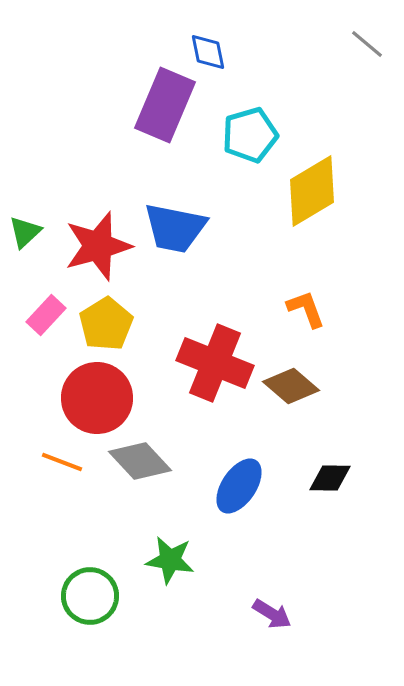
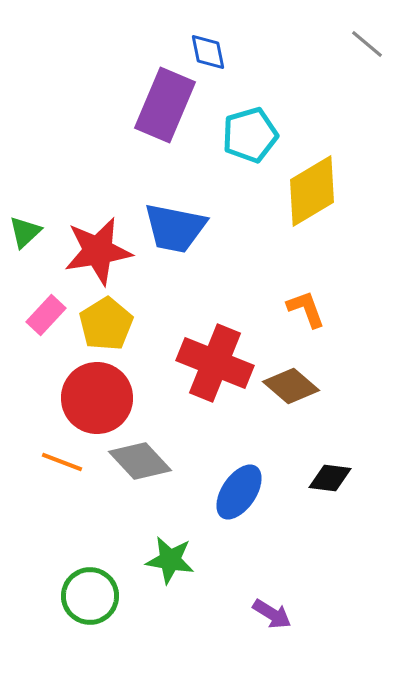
red star: moved 5 px down; rotated 6 degrees clockwise
black diamond: rotated 6 degrees clockwise
blue ellipse: moved 6 px down
